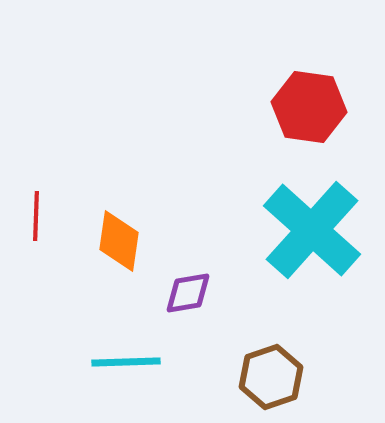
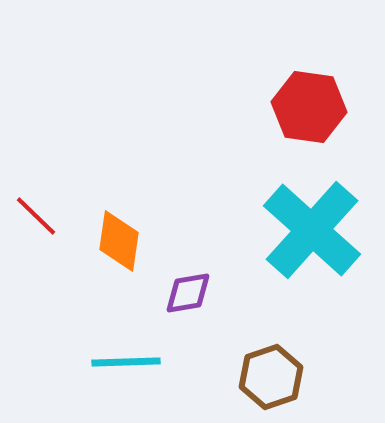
red line: rotated 48 degrees counterclockwise
